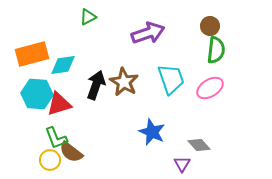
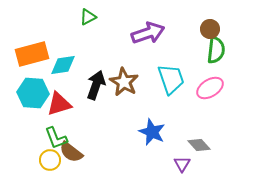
brown circle: moved 3 px down
cyan hexagon: moved 4 px left, 1 px up
